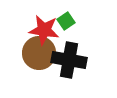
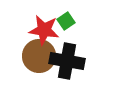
brown circle: moved 3 px down
black cross: moved 2 px left, 1 px down
